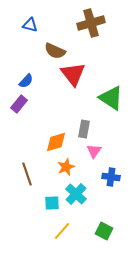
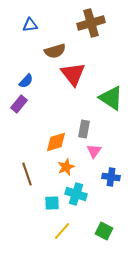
blue triangle: rotated 21 degrees counterclockwise
brown semicircle: rotated 40 degrees counterclockwise
cyan cross: rotated 25 degrees counterclockwise
